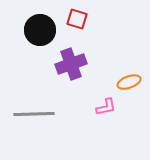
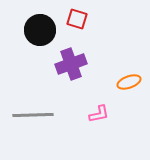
pink L-shape: moved 7 px left, 7 px down
gray line: moved 1 px left, 1 px down
